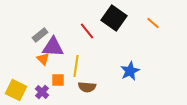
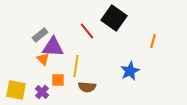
orange line: moved 18 px down; rotated 64 degrees clockwise
yellow square: rotated 15 degrees counterclockwise
